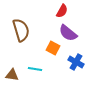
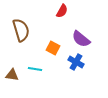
purple semicircle: moved 13 px right, 6 px down
